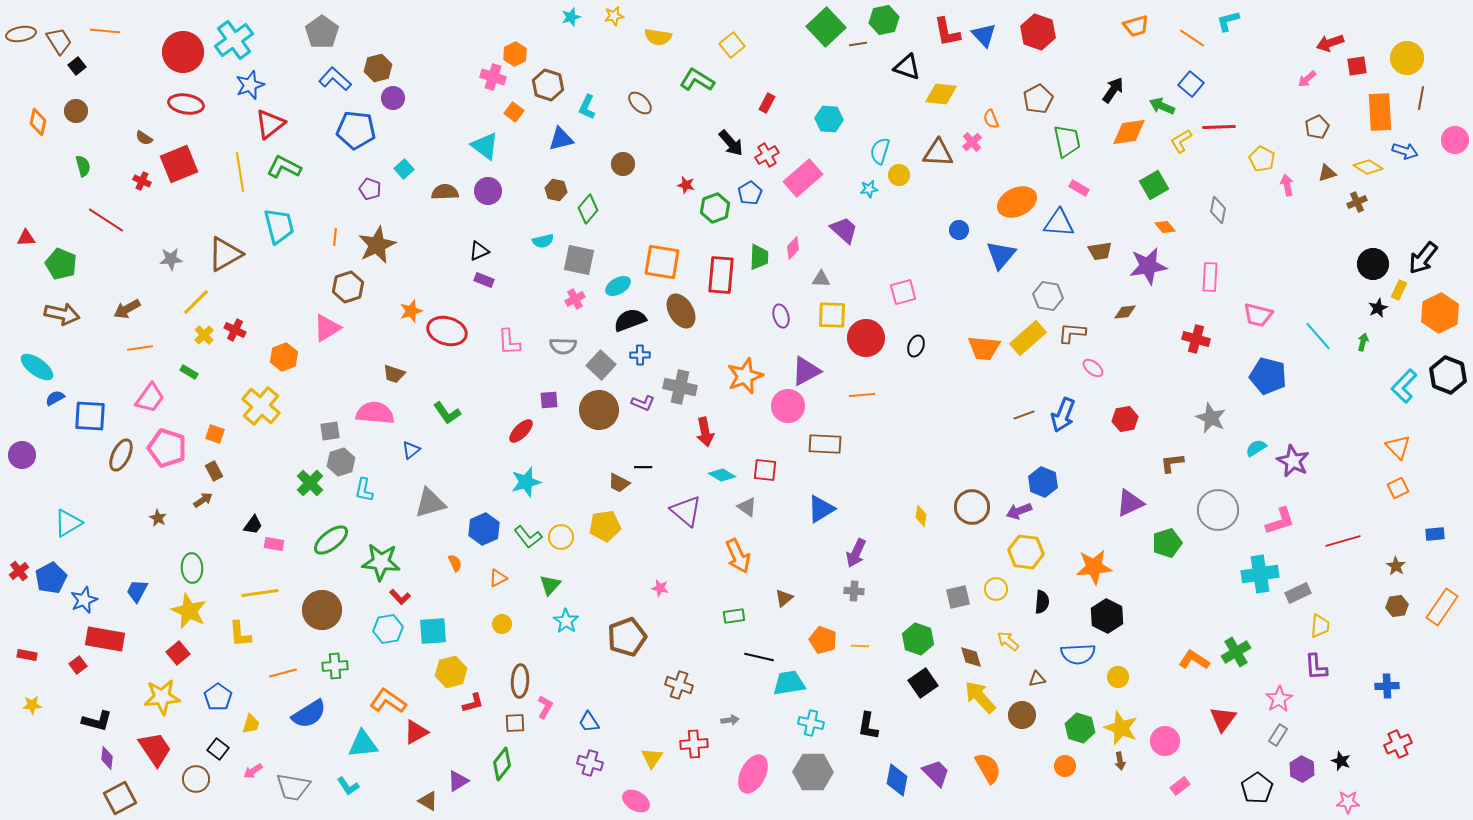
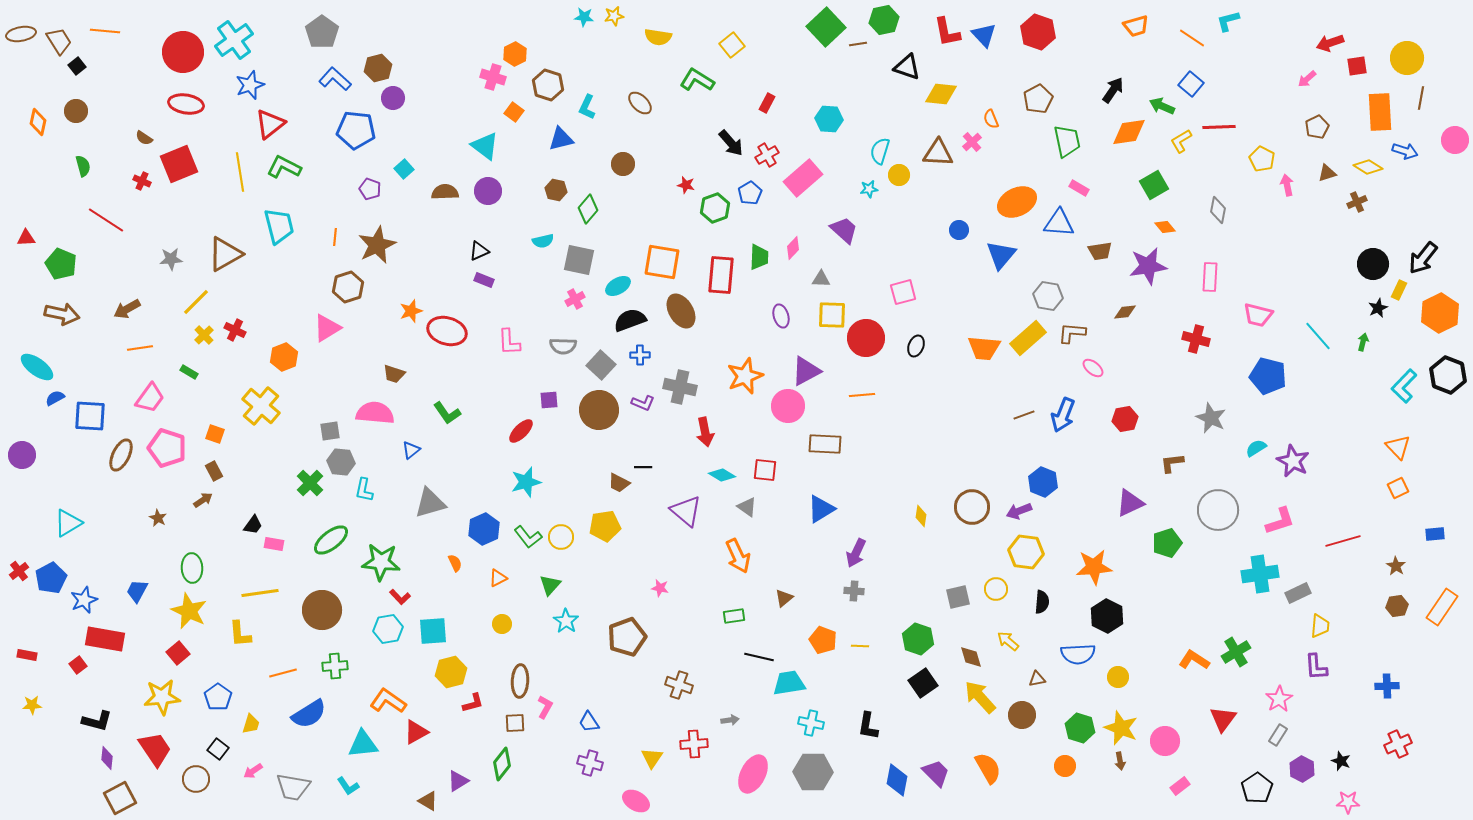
cyan star at (571, 17): moved 13 px right; rotated 24 degrees clockwise
gray hexagon at (341, 462): rotated 24 degrees clockwise
